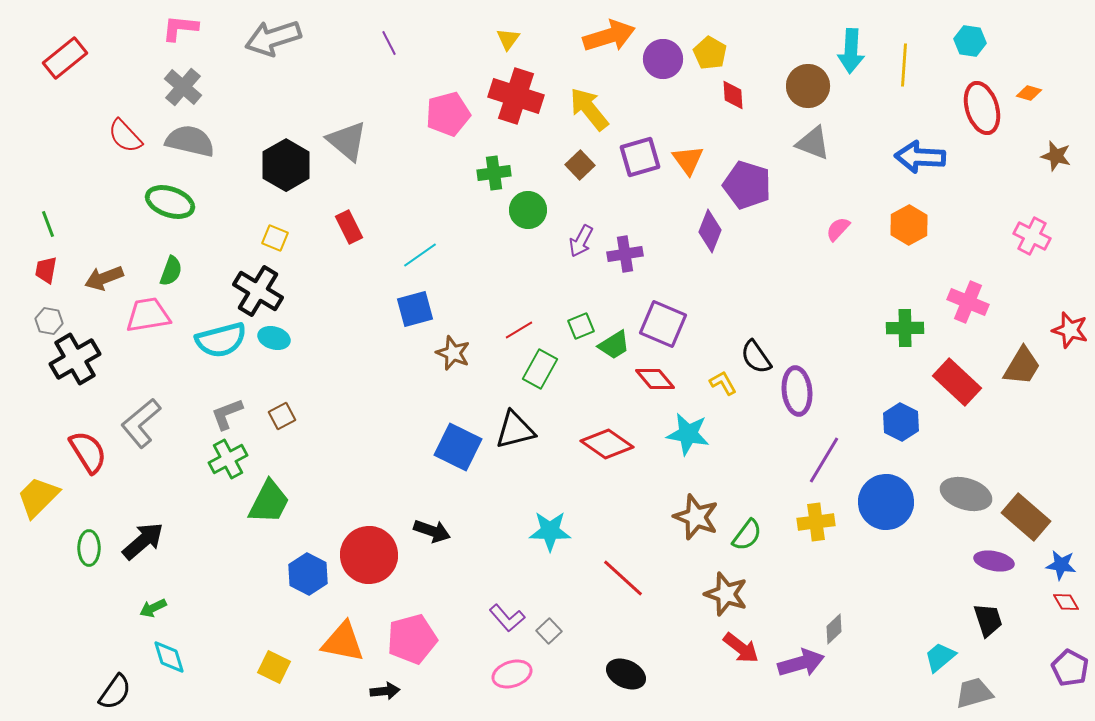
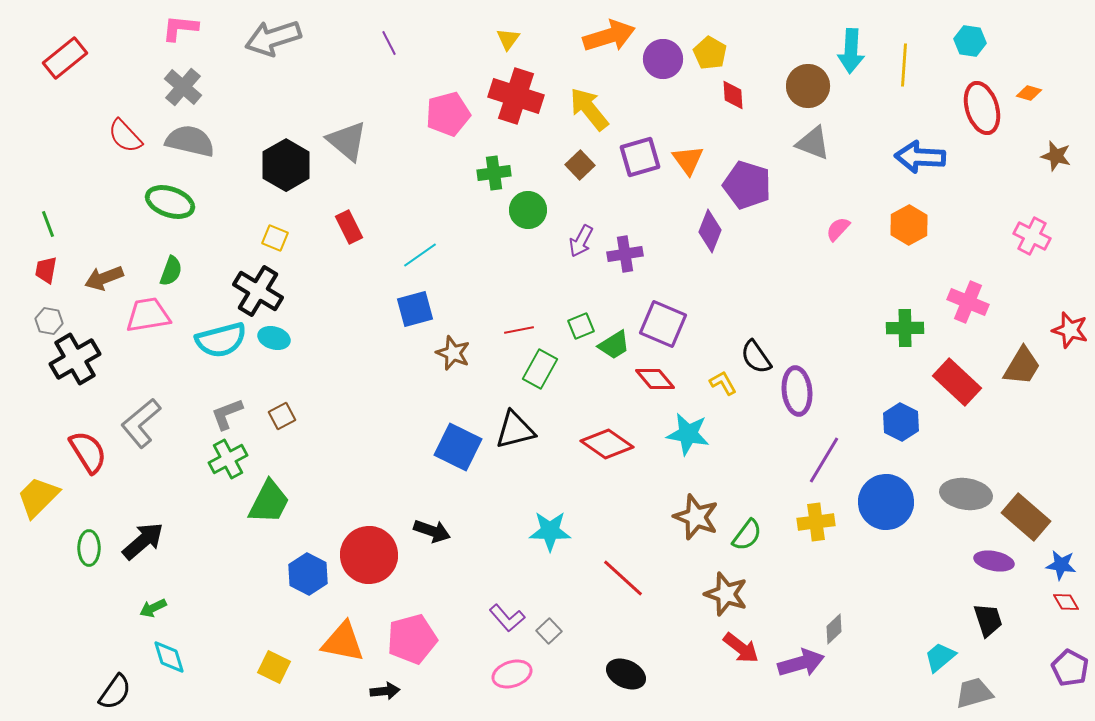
red line at (519, 330): rotated 20 degrees clockwise
gray ellipse at (966, 494): rotated 9 degrees counterclockwise
